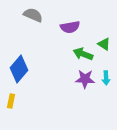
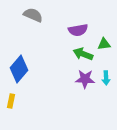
purple semicircle: moved 8 px right, 3 px down
green triangle: rotated 40 degrees counterclockwise
